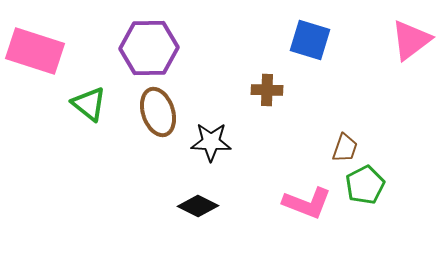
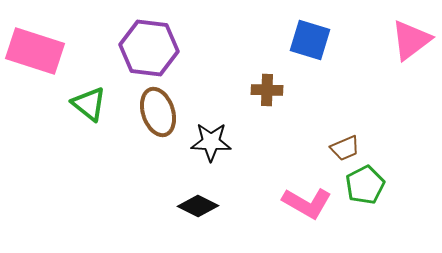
purple hexagon: rotated 8 degrees clockwise
brown trapezoid: rotated 48 degrees clockwise
pink L-shape: rotated 9 degrees clockwise
